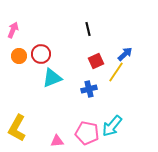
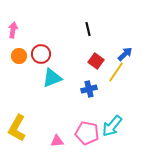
pink arrow: rotated 14 degrees counterclockwise
red square: rotated 28 degrees counterclockwise
